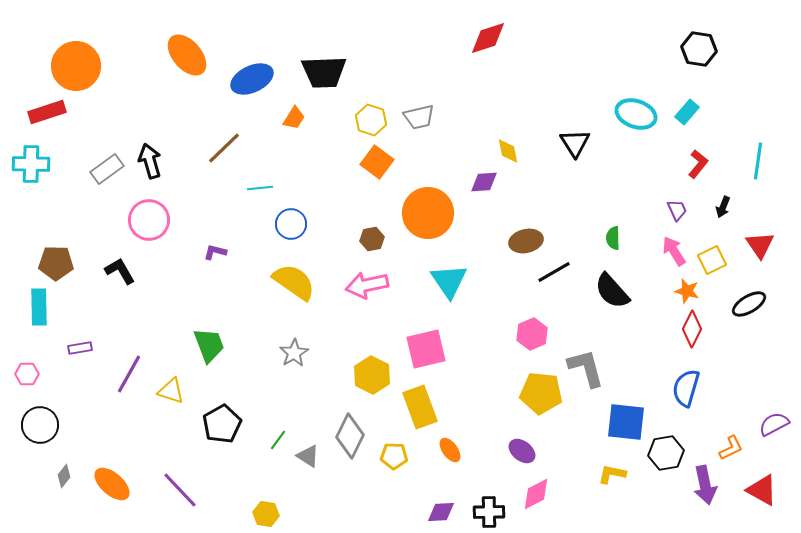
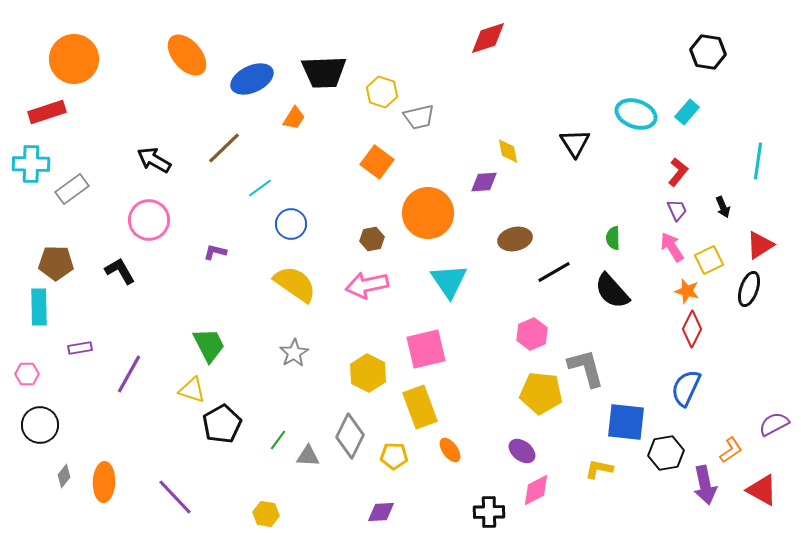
black hexagon at (699, 49): moved 9 px right, 3 px down
orange circle at (76, 66): moved 2 px left, 7 px up
yellow hexagon at (371, 120): moved 11 px right, 28 px up
black arrow at (150, 161): moved 4 px right, 1 px up; rotated 44 degrees counterclockwise
red L-shape at (698, 164): moved 20 px left, 8 px down
gray rectangle at (107, 169): moved 35 px left, 20 px down
cyan line at (260, 188): rotated 30 degrees counterclockwise
black arrow at (723, 207): rotated 45 degrees counterclockwise
brown ellipse at (526, 241): moved 11 px left, 2 px up
red triangle at (760, 245): rotated 32 degrees clockwise
pink arrow at (674, 251): moved 2 px left, 4 px up
yellow square at (712, 260): moved 3 px left
yellow semicircle at (294, 282): moved 1 px right, 2 px down
black ellipse at (749, 304): moved 15 px up; rotated 40 degrees counterclockwise
green trapezoid at (209, 345): rotated 6 degrees counterclockwise
yellow hexagon at (372, 375): moved 4 px left, 2 px up
blue semicircle at (686, 388): rotated 9 degrees clockwise
yellow triangle at (171, 391): moved 21 px right, 1 px up
orange L-shape at (731, 448): moved 2 px down; rotated 8 degrees counterclockwise
gray triangle at (308, 456): rotated 30 degrees counterclockwise
yellow L-shape at (612, 474): moved 13 px left, 5 px up
orange ellipse at (112, 484): moved 8 px left, 2 px up; rotated 51 degrees clockwise
purple line at (180, 490): moved 5 px left, 7 px down
pink diamond at (536, 494): moved 4 px up
purple diamond at (441, 512): moved 60 px left
